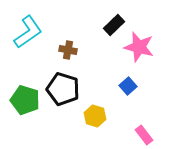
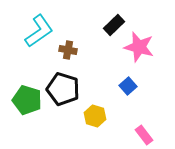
cyan L-shape: moved 11 px right, 1 px up
green pentagon: moved 2 px right
